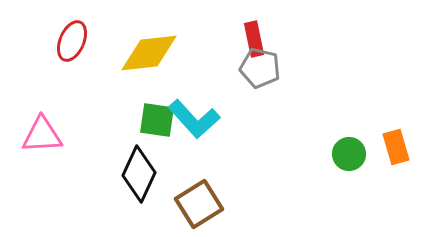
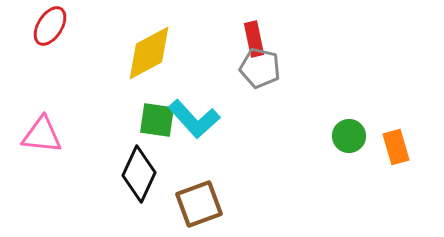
red ellipse: moved 22 px left, 15 px up; rotated 9 degrees clockwise
yellow diamond: rotated 22 degrees counterclockwise
pink triangle: rotated 9 degrees clockwise
green circle: moved 18 px up
brown square: rotated 12 degrees clockwise
